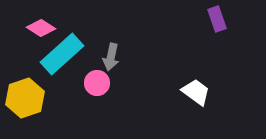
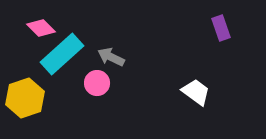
purple rectangle: moved 4 px right, 9 px down
pink diamond: rotated 12 degrees clockwise
gray arrow: rotated 104 degrees clockwise
